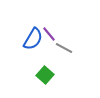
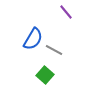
purple line: moved 17 px right, 22 px up
gray line: moved 10 px left, 2 px down
